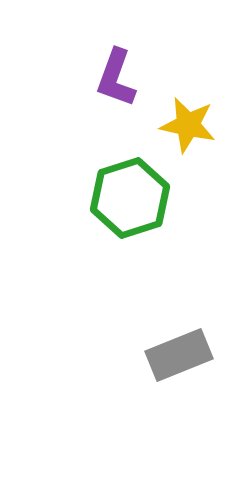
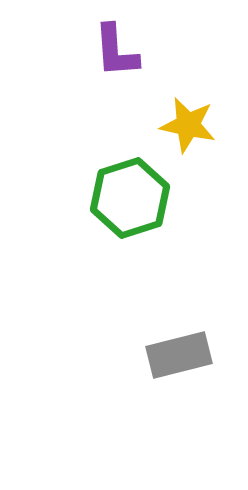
purple L-shape: moved 27 px up; rotated 24 degrees counterclockwise
gray rectangle: rotated 8 degrees clockwise
